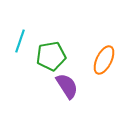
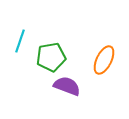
green pentagon: moved 1 px down
purple semicircle: rotated 36 degrees counterclockwise
